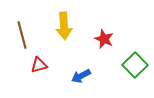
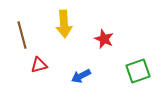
yellow arrow: moved 2 px up
green square: moved 3 px right, 6 px down; rotated 25 degrees clockwise
